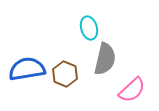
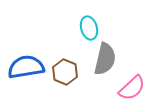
blue semicircle: moved 1 px left, 2 px up
brown hexagon: moved 2 px up
pink semicircle: moved 2 px up
